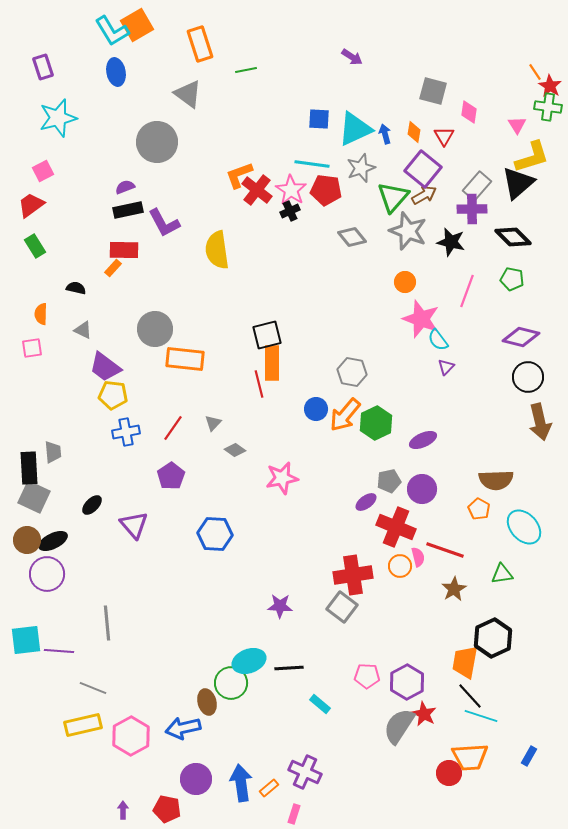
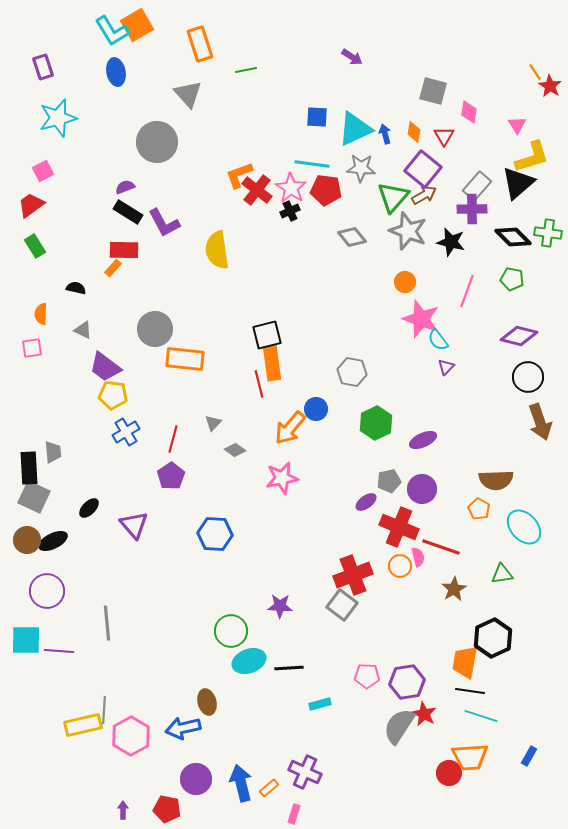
gray triangle at (188, 94): rotated 12 degrees clockwise
green cross at (548, 107): moved 126 px down
blue square at (319, 119): moved 2 px left, 2 px up
gray star at (361, 168): rotated 24 degrees clockwise
pink star at (291, 190): moved 2 px up
black rectangle at (128, 210): moved 2 px down; rotated 44 degrees clockwise
purple diamond at (521, 337): moved 2 px left, 1 px up
orange rectangle at (272, 363): rotated 8 degrees counterclockwise
orange arrow at (345, 415): moved 55 px left, 13 px down
brown arrow at (540, 422): rotated 6 degrees counterclockwise
red line at (173, 428): moved 11 px down; rotated 20 degrees counterclockwise
blue cross at (126, 432): rotated 20 degrees counterclockwise
black ellipse at (92, 505): moved 3 px left, 3 px down
red cross at (396, 527): moved 3 px right
red line at (445, 550): moved 4 px left, 3 px up
purple circle at (47, 574): moved 17 px down
red cross at (353, 575): rotated 12 degrees counterclockwise
gray square at (342, 607): moved 2 px up
cyan square at (26, 640): rotated 8 degrees clockwise
purple hexagon at (407, 682): rotated 20 degrees clockwise
green circle at (231, 683): moved 52 px up
gray line at (93, 688): moved 11 px right, 22 px down; rotated 72 degrees clockwise
black line at (470, 696): moved 5 px up; rotated 40 degrees counterclockwise
cyan rectangle at (320, 704): rotated 55 degrees counterclockwise
blue arrow at (241, 783): rotated 6 degrees counterclockwise
